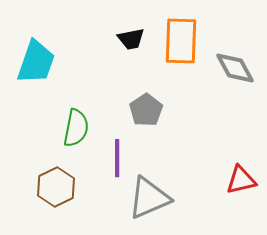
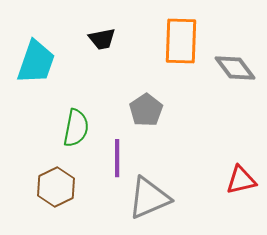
black trapezoid: moved 29 px left
gray diamond: rotated 9 degrees counterclockwise
